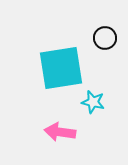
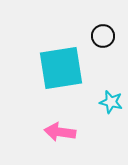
black circle: moved 2 px left, 2 px up
cyan star: moved 18 px right
